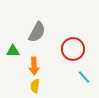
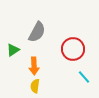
green triangle: moved 1 px up; rotated 32 degrees counterclockwise
